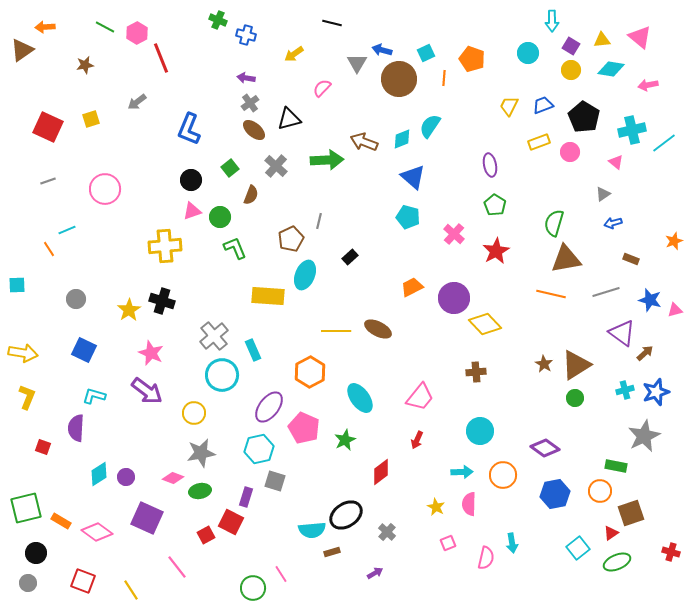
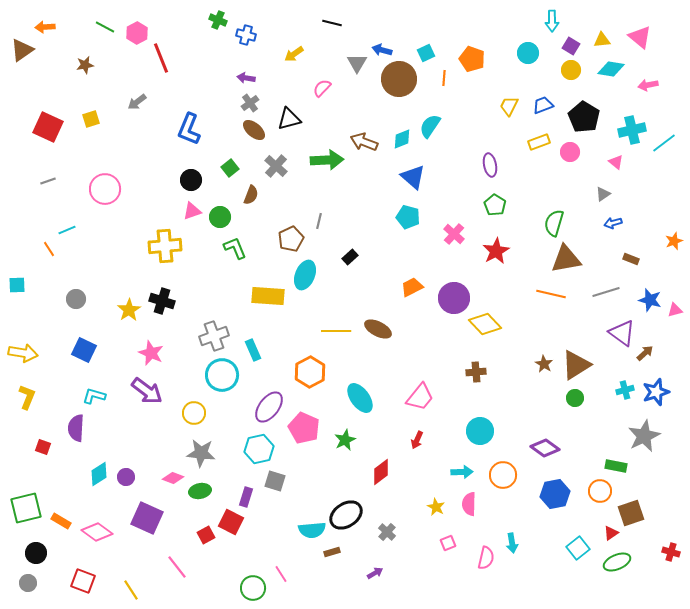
gray cross at (214, 336): rotated 20 degrees clockwise
gray star at (201, 453): rotated 16 degrees clockwise
